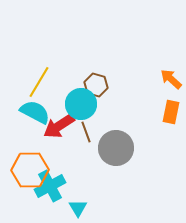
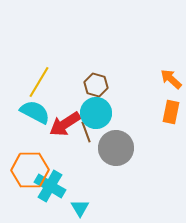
cyan circle: moved 15 px right, 9 px down
red arrow: moved 6 px right, 2 px up
cyan cross: rotated 32 degrees counterclockwise
cyan triangle: moved 2 px right
